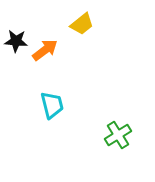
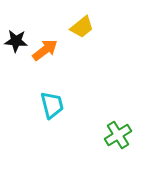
yellow trapezoid: moved 3 px down
